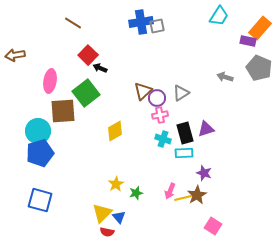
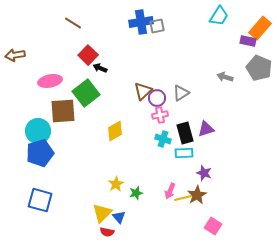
pink ellipse: rotated 70 degrees clockwise
